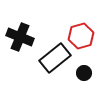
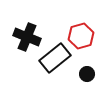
black cross: moved 7 px right
black circle: moved 3 px right, 1 px down
